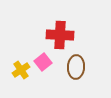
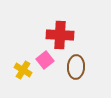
pink square: moved 2 px right, 2 px up
yellow cross: moved 2 px right; rotated 24 degrees counterclockwise
